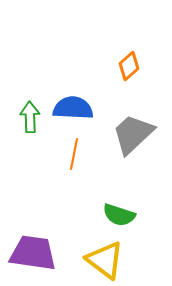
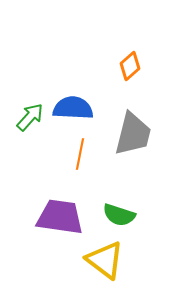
orange diamond: moved 1 px right
green arrow: rotated 44 degrees clockwise
gray trapezoid: rotated 147 degrees clockwise
orange line: moved 6 px right
purple trapezoid: moved 27 px right, 36 px up
